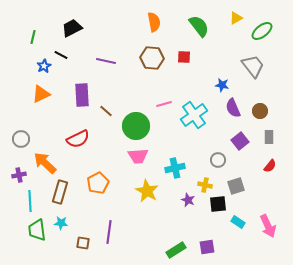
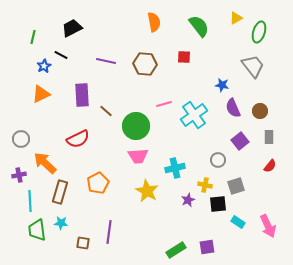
green ellipse at (262, 31): moved 3 px left, 1 px down; rotated 35 degrees counterclockwise
brown hexagon at (152, 58): moved 7 px left, 6 px down
purple star at (188, 200): rotated 24 degrees clockwise
